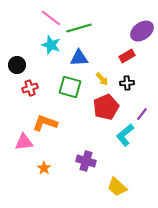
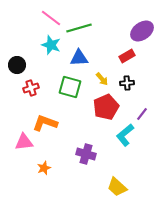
red cross: moved 1 px right
purple cross: moved 7 px up
orange star: rotated 16 degrees clockwise
